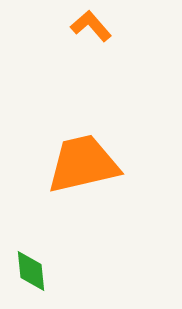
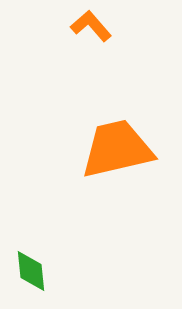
orange trapezoid: moved 34 px right, 15 px up
